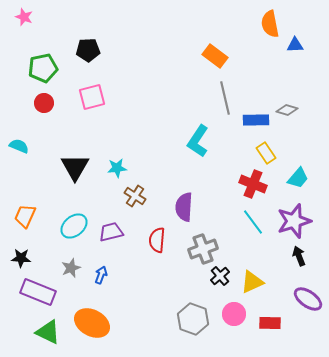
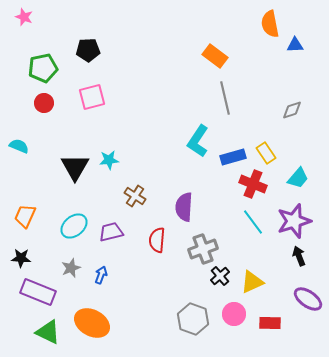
gray diamond: moved 5 px right; rotated 35 degrees counterclockwise
blue rectangle: moved 23 px left, 37 px down; rotated 15 degrees counterclockwise
cyan star: moved 8 px left, 8 px up
